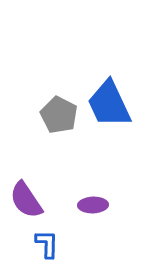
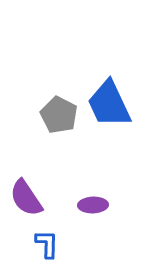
purple semicircle: moved 2 px up
